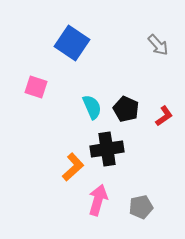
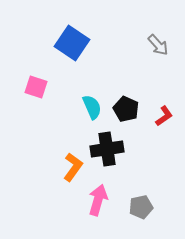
orange L-shape: rotated 12 degrees counterclockwise
